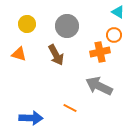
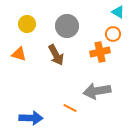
orange circle: moved 1 px left, 1 px up
gray arrow: moved 2 px left, 5 px down; rotated 36 degrees counterclockwise
